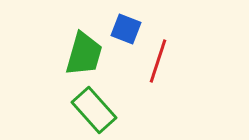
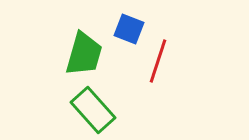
blue square: moved 3 px right
green rectangle: moved 1 px left
